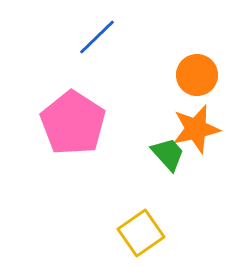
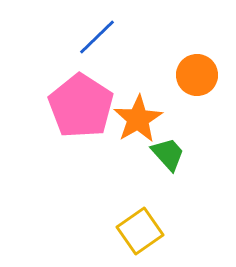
pink pentagon: moved 8 px right, 17 px up
orange star: moved 58 px left, 10 px up; rotated 18 degrees counterclockwise
yellow square: moved 1 px left, 2 px up
